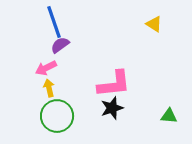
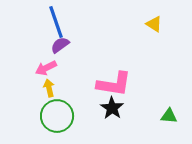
blue line: moved 2 px right
pink L-shape: rotated 15 degrees clockwise
black star: rotated 20 degrees counterclockwise
